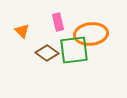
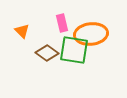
pink rectangle: moved 4 px right, 1 px down
green square: rotated 16 degrees clockwise
